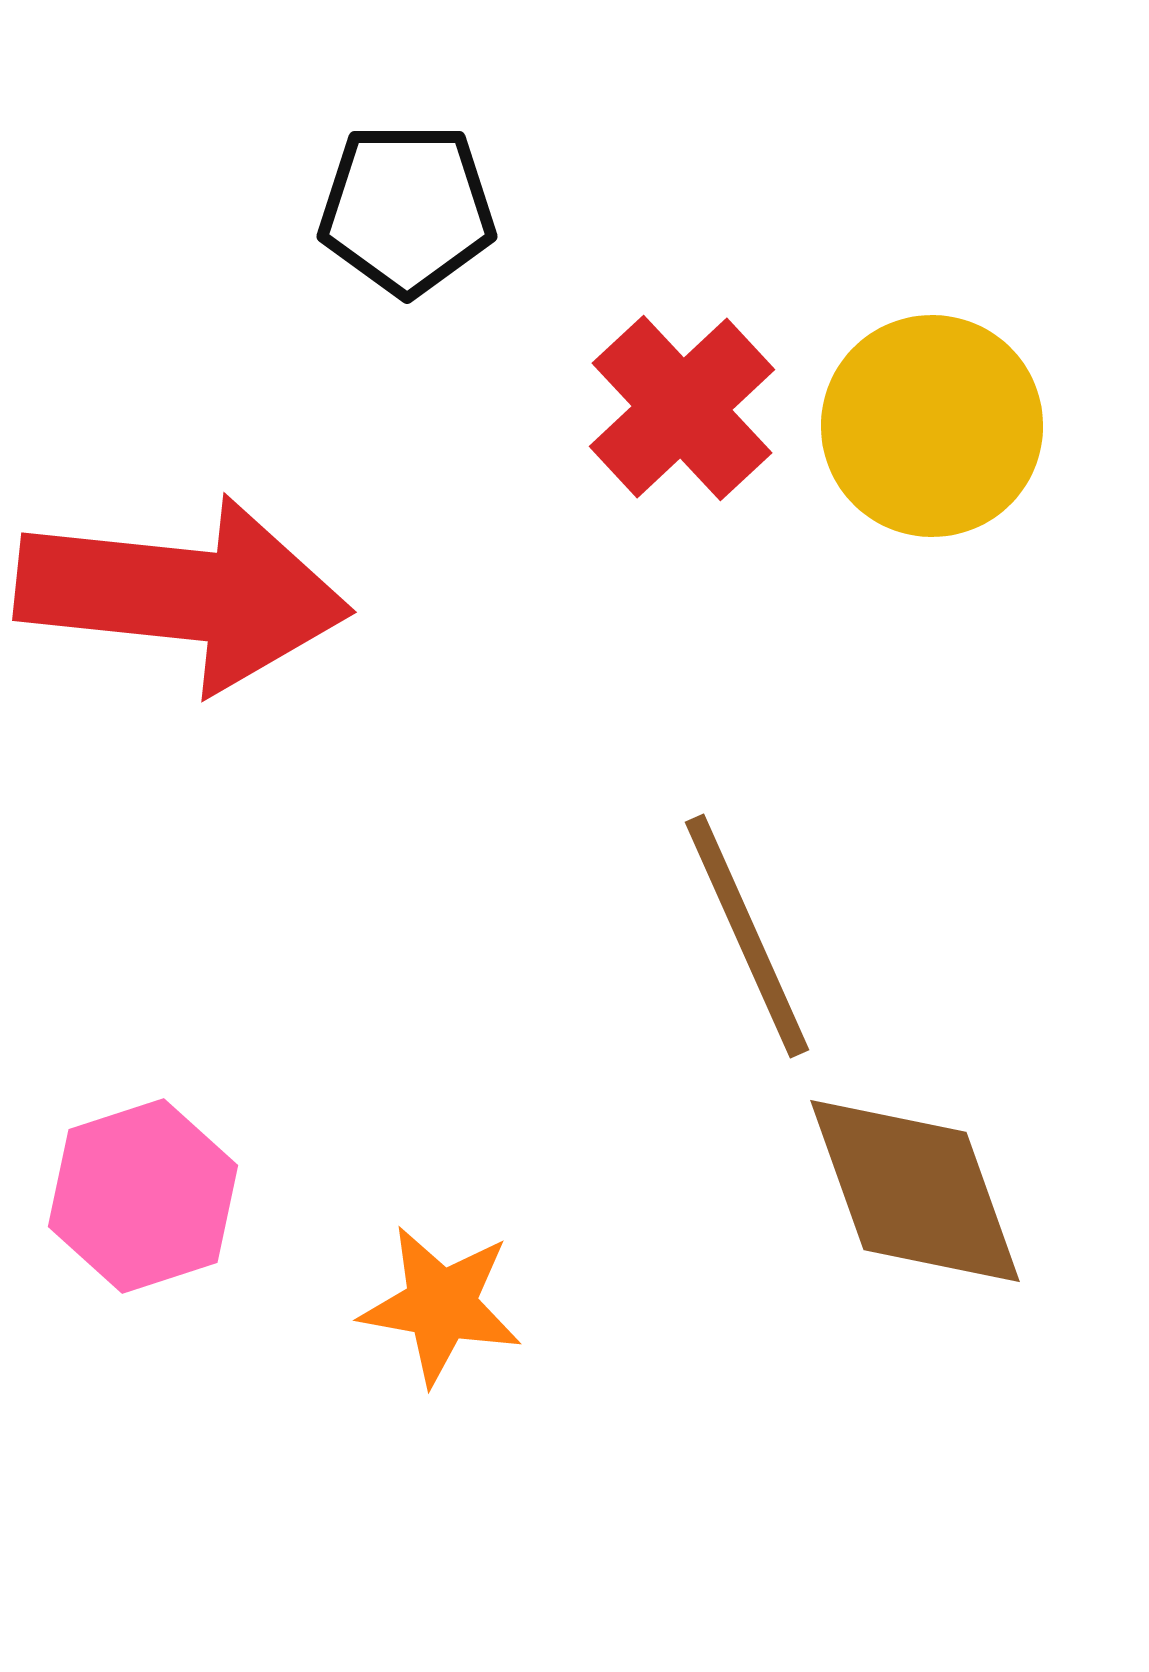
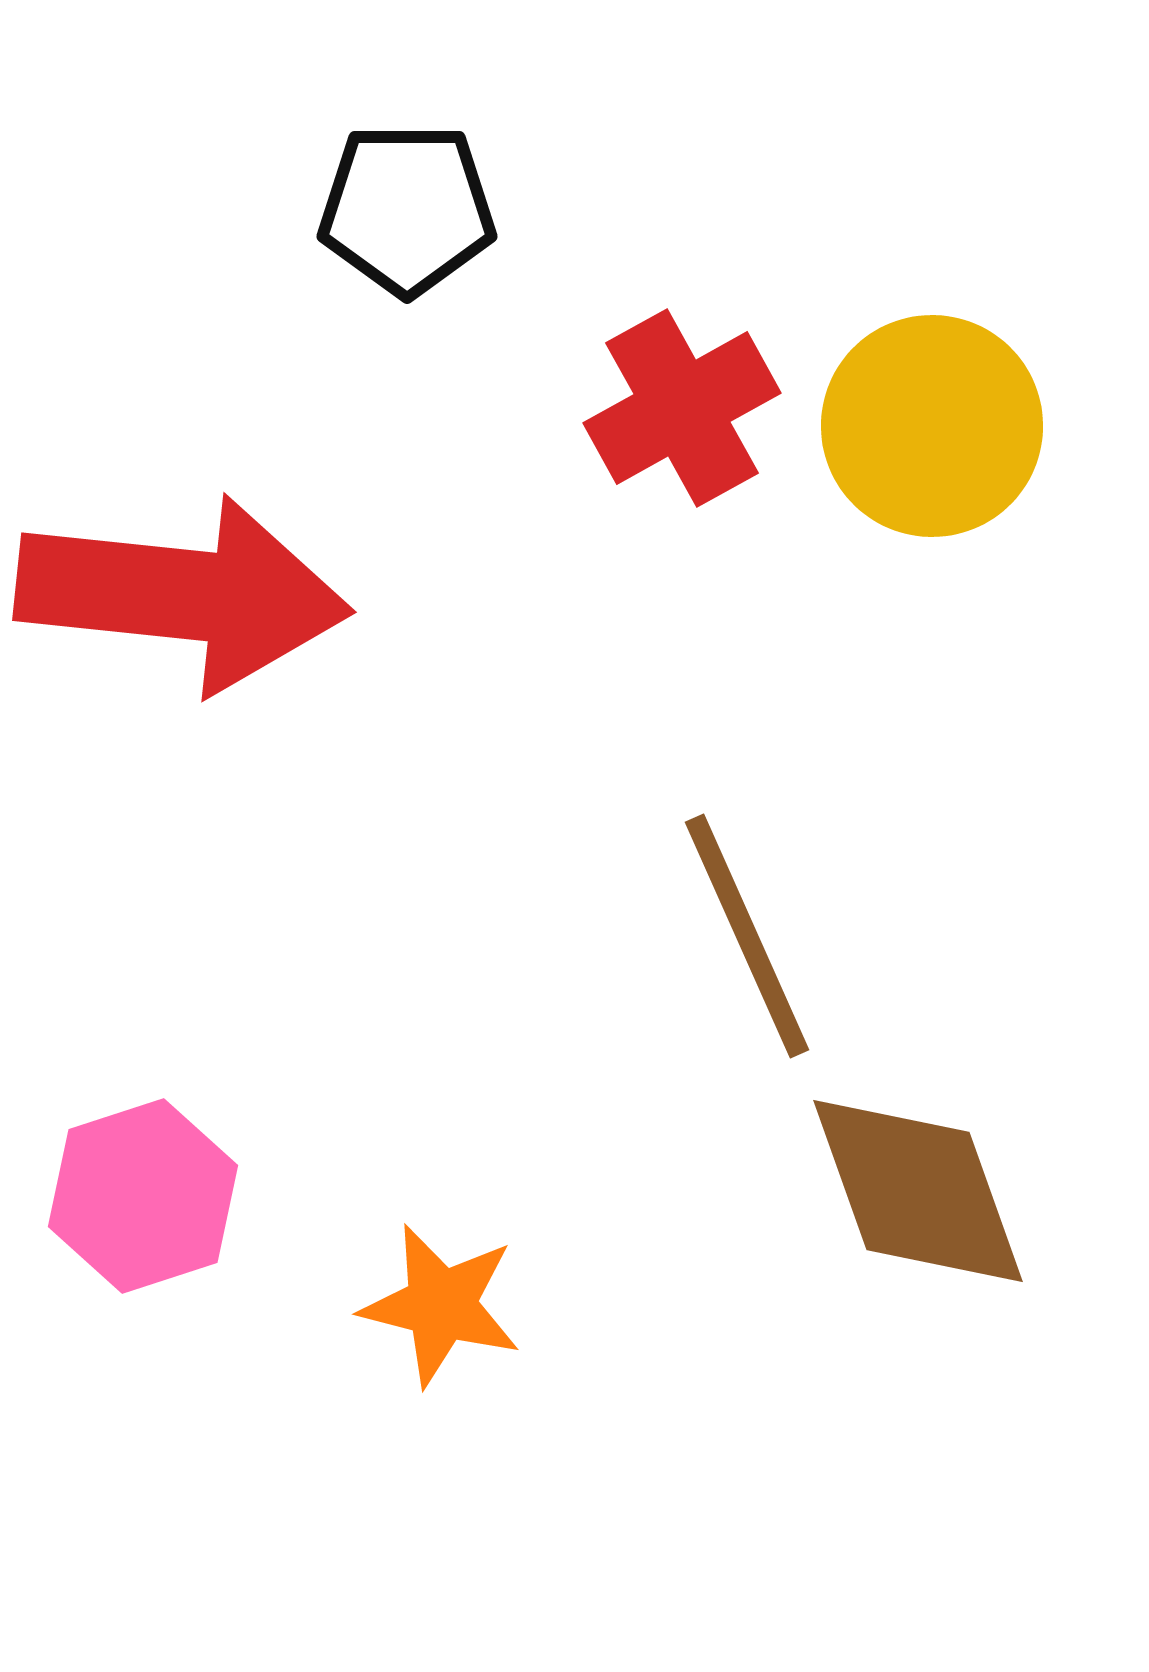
red cross: rotated 14 degrees clockwise
brown diamond: moved 3 px right
orange star: rotated 4 degrees clockwise
